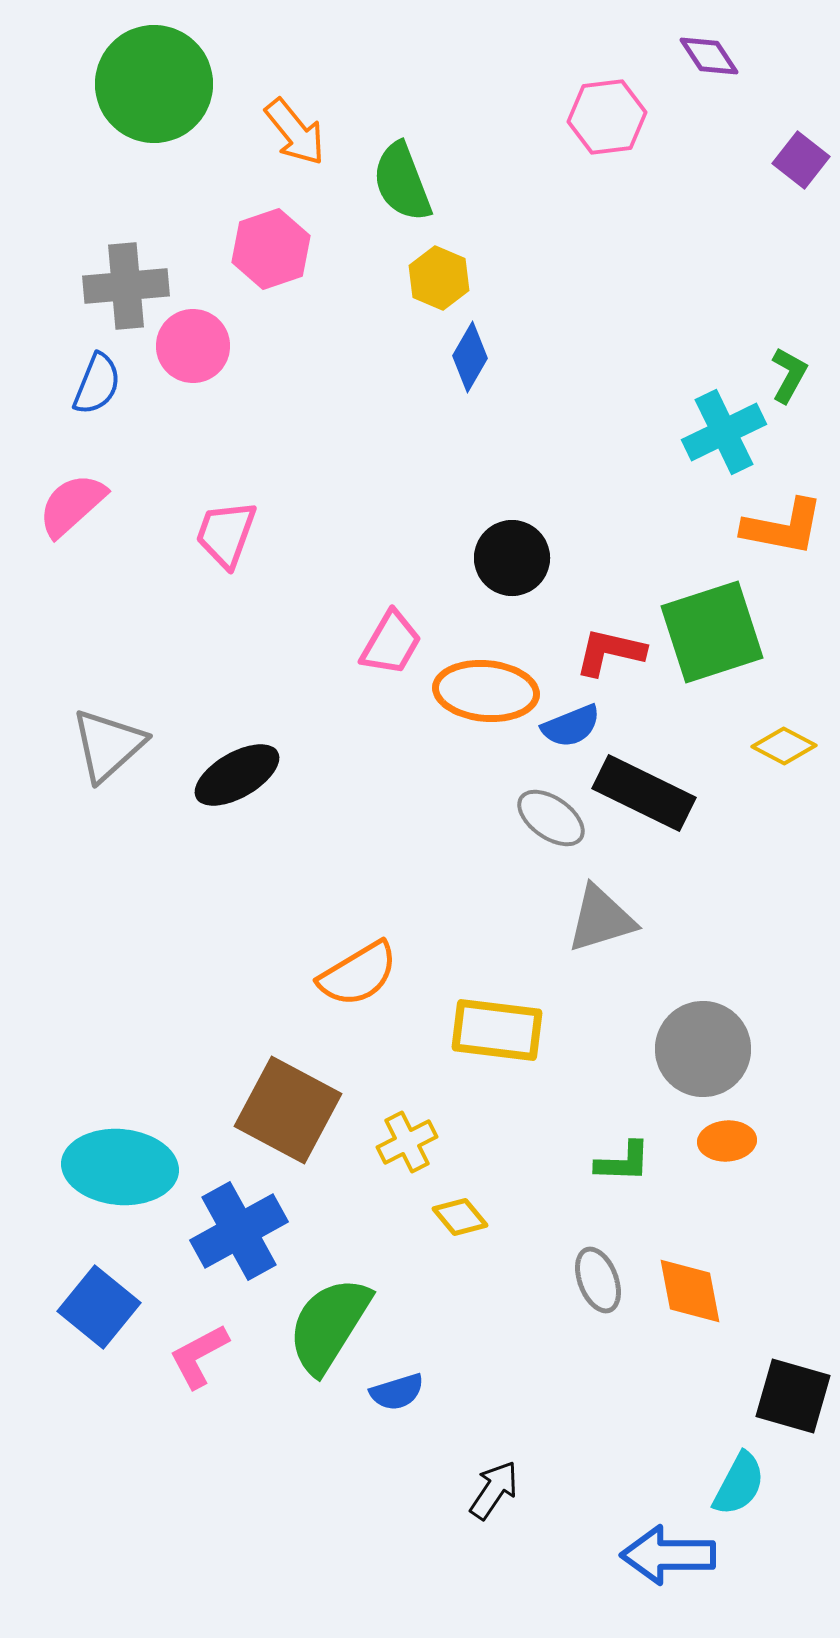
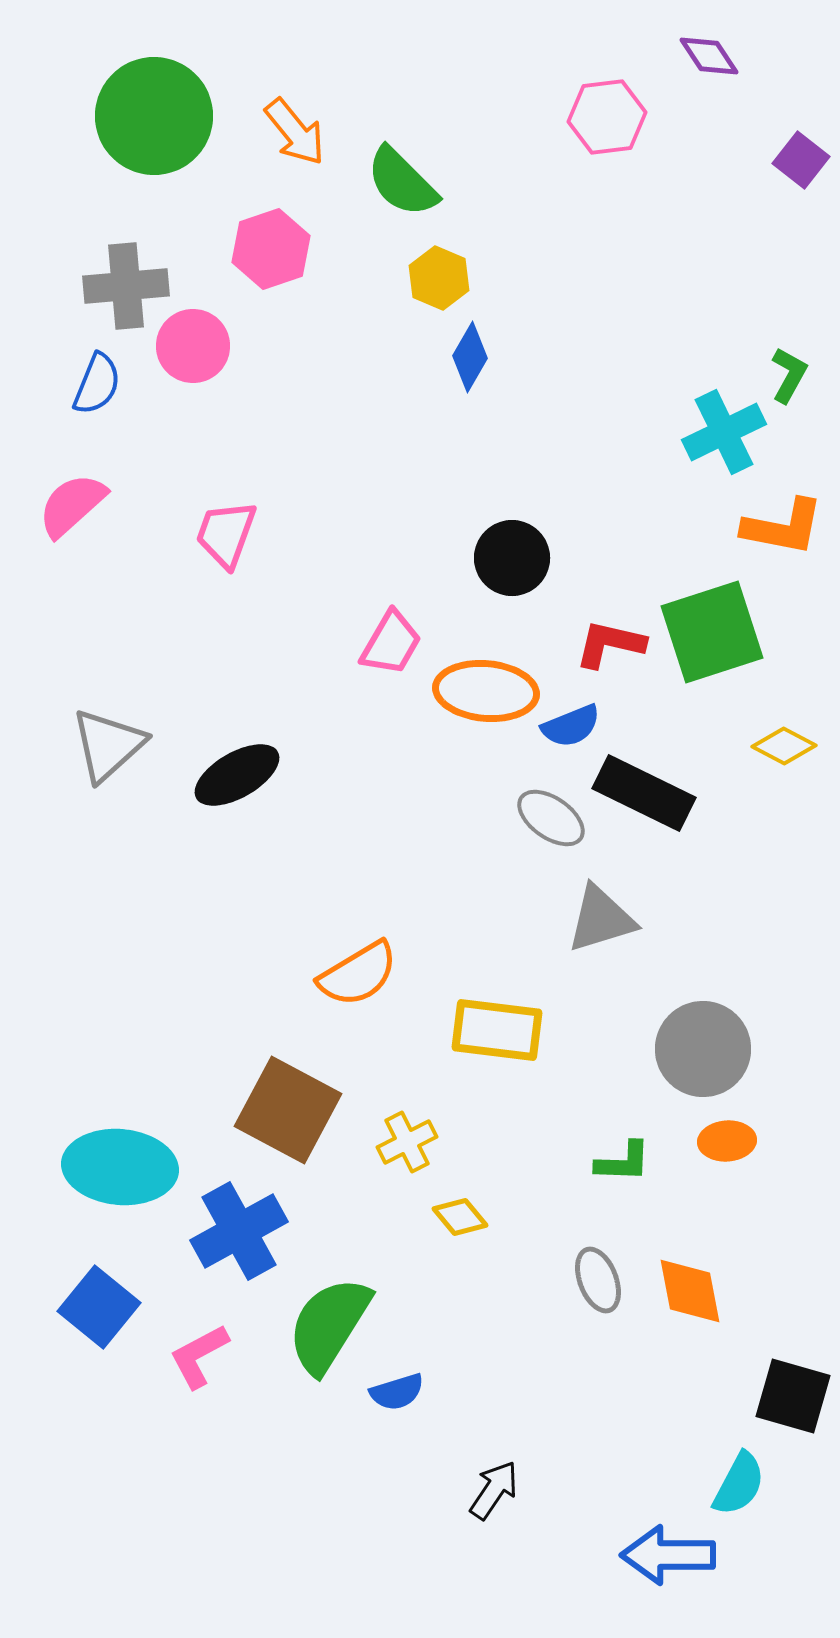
green circle at (154, 84): moved 32 px down
green semicircle at (402, 182): rotated 24 degrees counterclockwise
red L-shape at (610, 652): moved 8 px up
